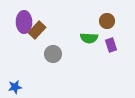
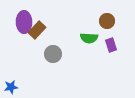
blue star: moved 4 px left
